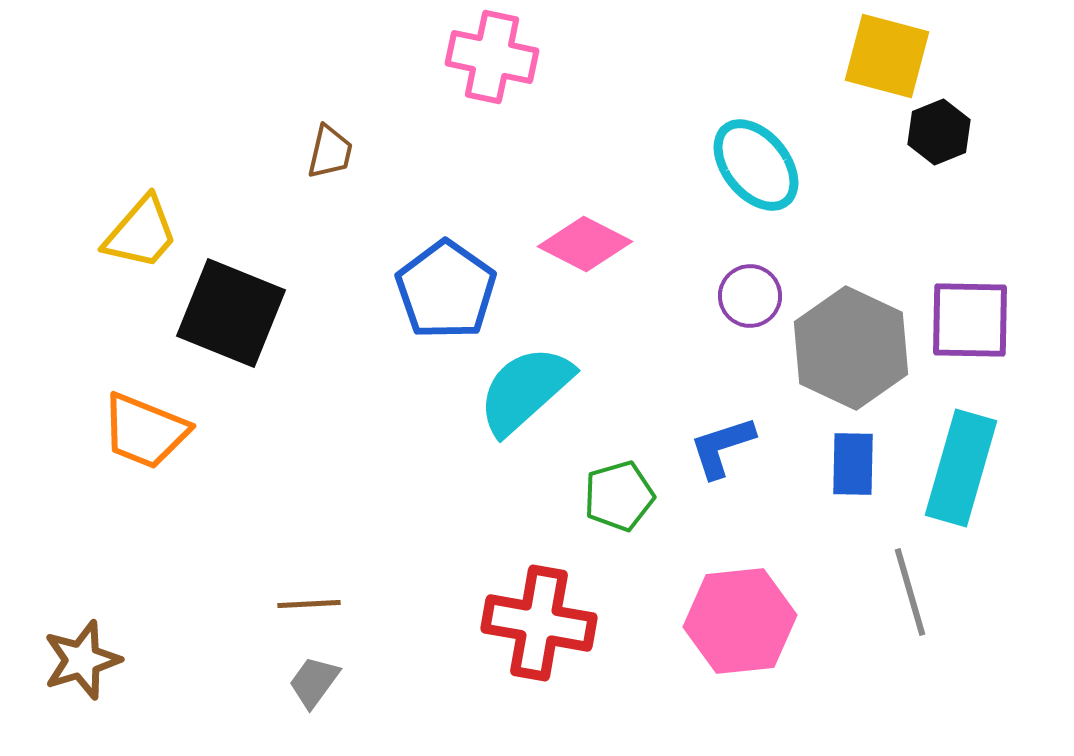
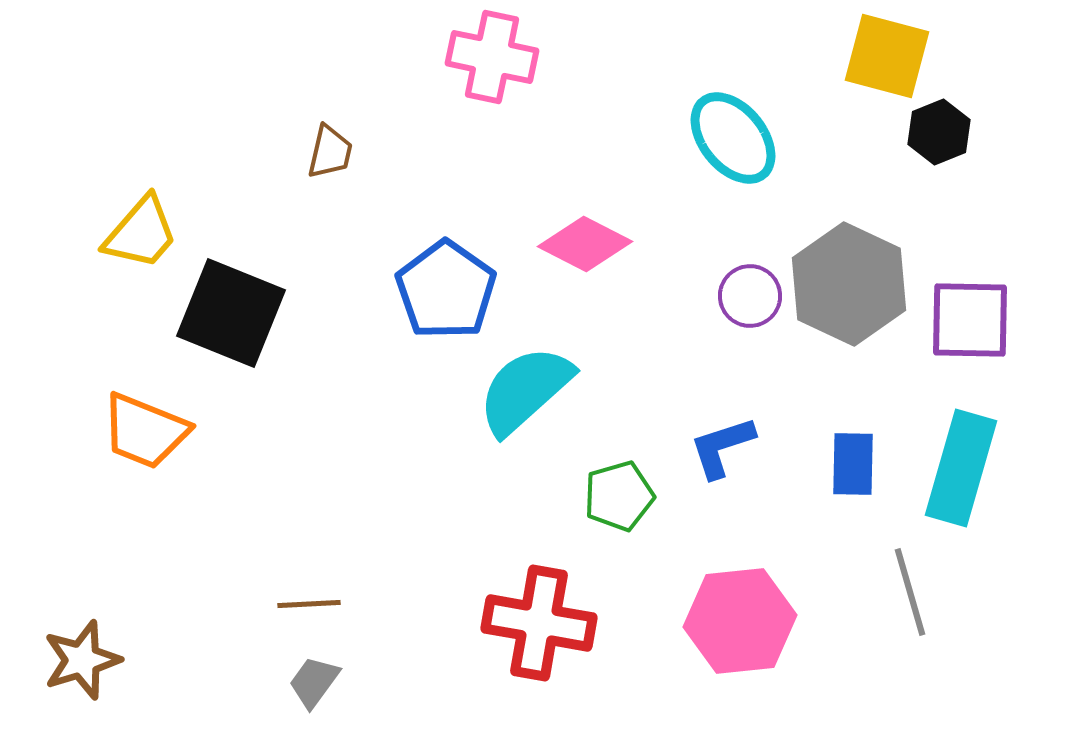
cyan ellipse: moved 23 px left, 27 px up
gray hexagon: moved 2 px left, 64 px up
